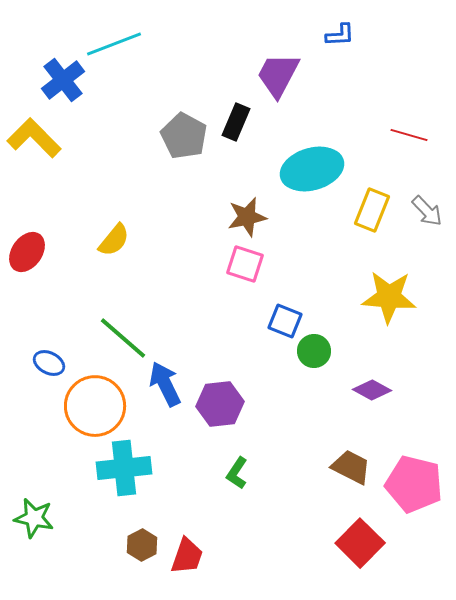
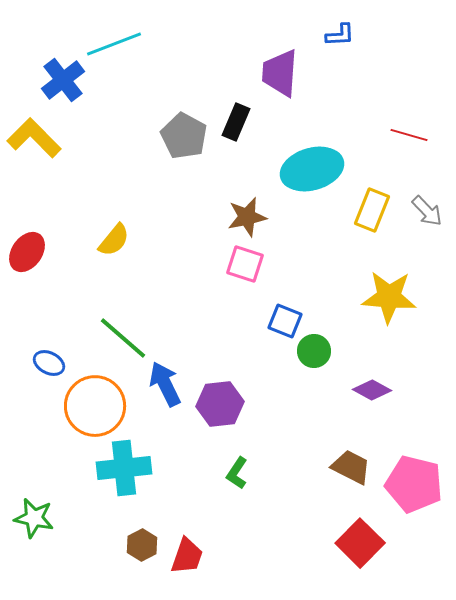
purple trapezoid: moved 2 px right, 2 px up; rotated 24 degrees counterclockwise
